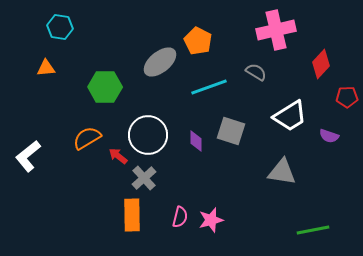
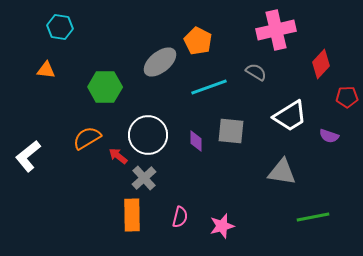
orange triangle: moved 2 px down; rotated 12 degrees clockwise
gray square: rotated 12 degrees counterclockwise
pink star: moved 11 px right, 6 px down
green line: moved 13 px up
